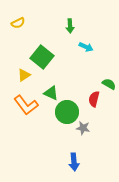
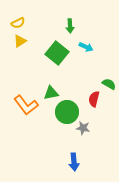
green square: moved 15 px right, 4 px up
yellow triangle: moved 4 px left, 34 px up
green triangle: rotated 35 degrees counterclockwise
